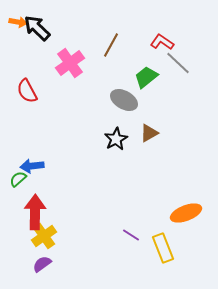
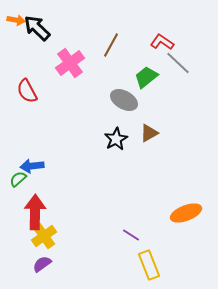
orange arrow: moved 2 px left, 2 px up
yellow rectangle: moved 14 px left, 17 px down
